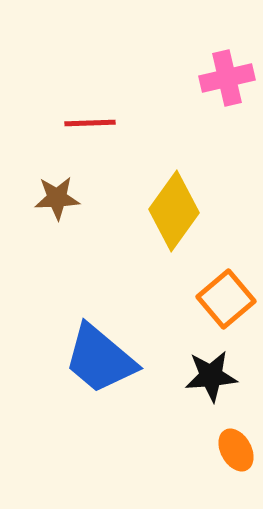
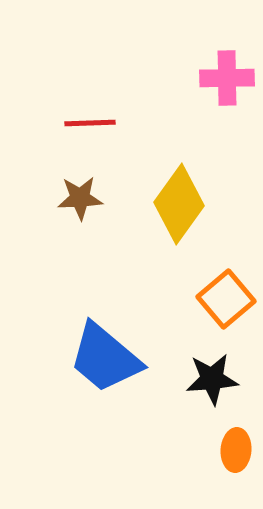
pink cross: rotated 12 degrees clockwise
brown star: moved 23 px right
yellow diamond: moved 5 px right, 7 px up
blue trapezoid: moved 5 px right, 1 px up
black star: moved 1 px right, 3 px down
orange ellipse: rotated 33 degrees clockwise
